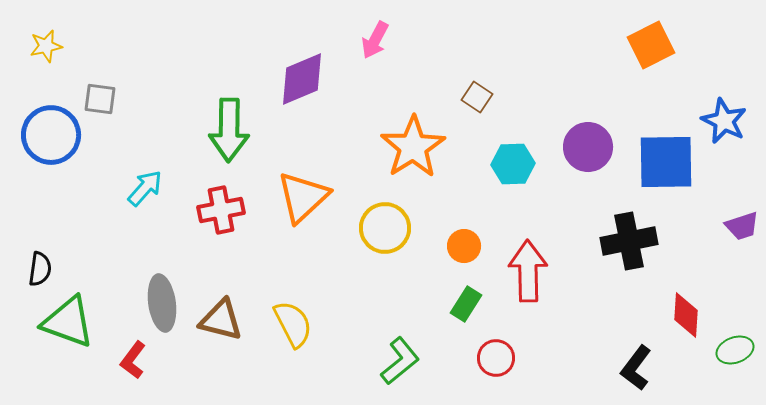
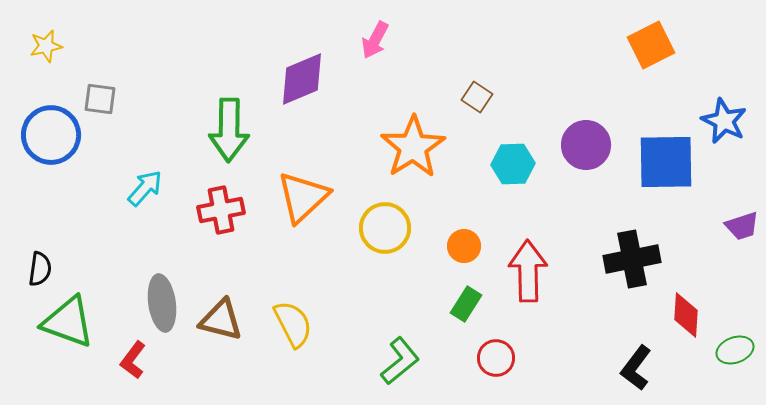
purple circle: moved 2 px left, 2 px up
black cross: moved 3 px right, 18 px down
